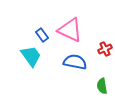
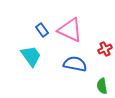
blue rectangle: moved 5 px up
blue semicircle: moved 2 px down
